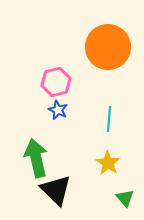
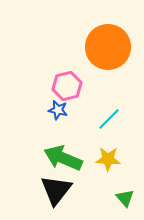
pink hexagon: moved 11 px right, 4 px down
blue star: rotated 12 degrees counterclockwise
cyan line: rotated 40 degrees clockwise
green arrow: moved 27 px right; rotated 54 degrees counterclockwise
yellow star: moved 4 px up; rotated 30 degrees counterclockwise
black triangle: rotated 24 degrees clockwise
